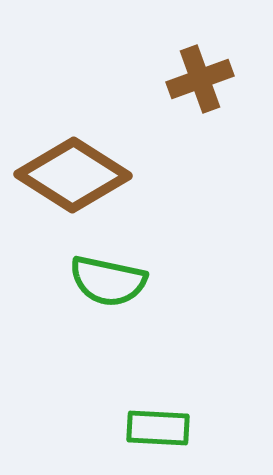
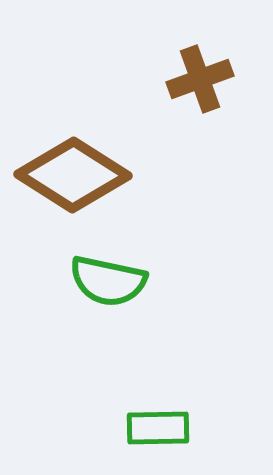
green rectangle: rotated 4 degrees counterclockwise
